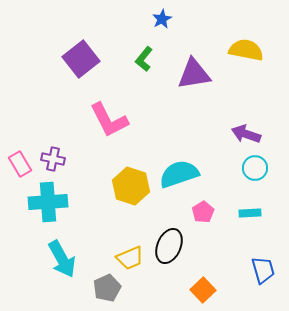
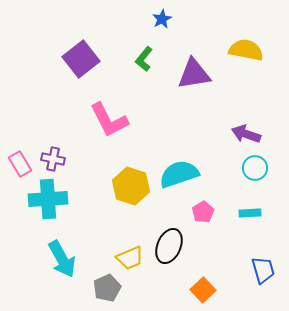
cyan cross: moved 3 px up
